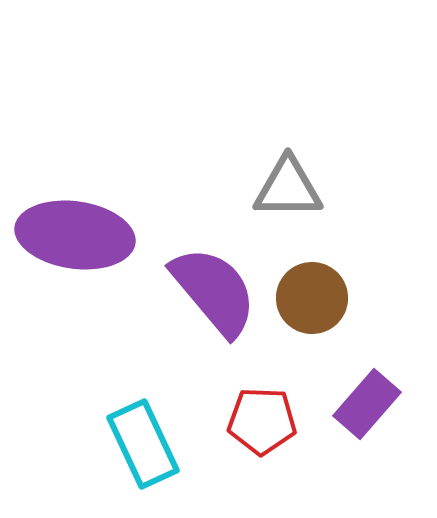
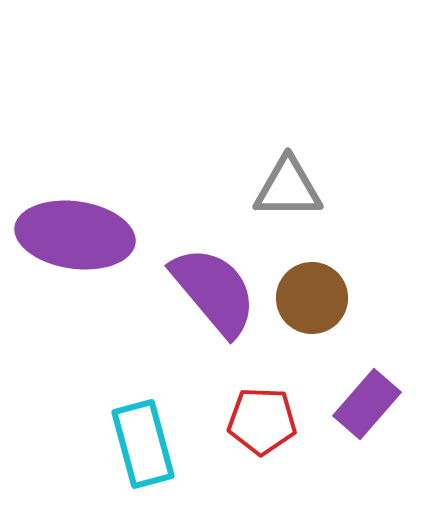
cyan rectangle: rotated 10 degrees clockwise
